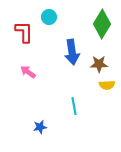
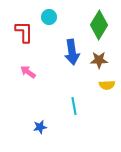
green diamond: moved 3 px left, 1 px down
brown star: moved 4 px up
